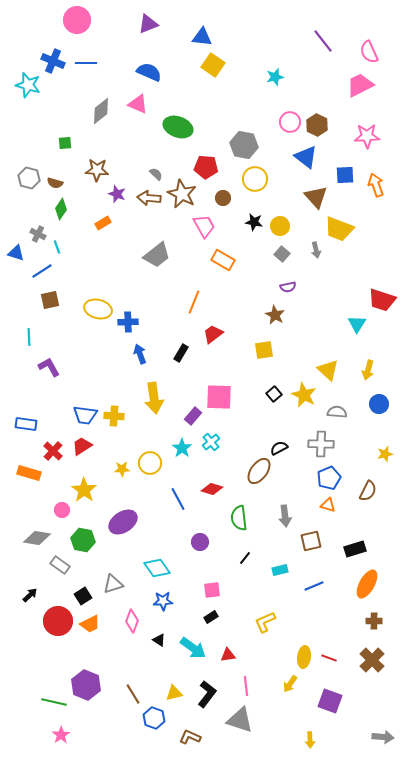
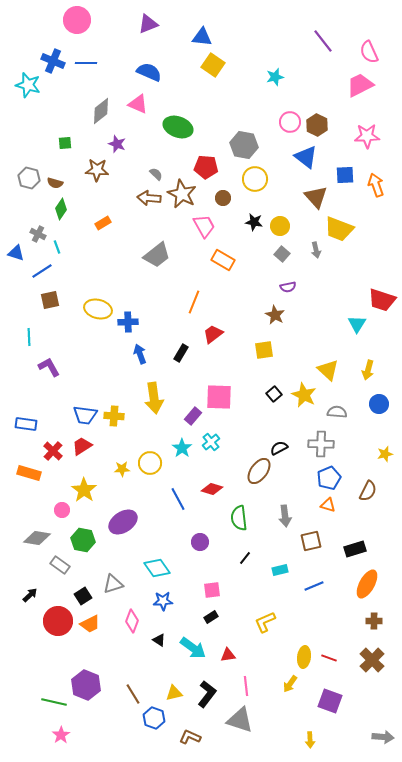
purple star at (117, 194): moved 50 px up
